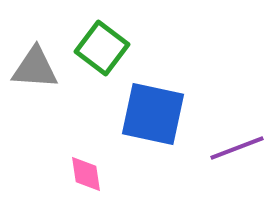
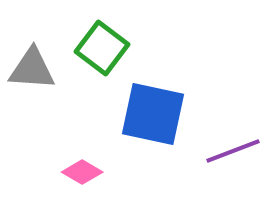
gray triangle: moved 3 px left, 1 px down
purple line: moved 4 px left, 3 px down
pink diamond: moved 4 px left, 2 px up; rotated 51 degrees counterclockwise
